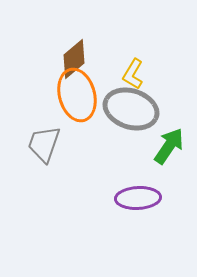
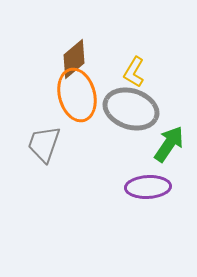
yellow L-shape: moved 1 px right, 2 px up
green arrow: moved 2 px up
purple ellipse: moved 10 px right, 11 px up
